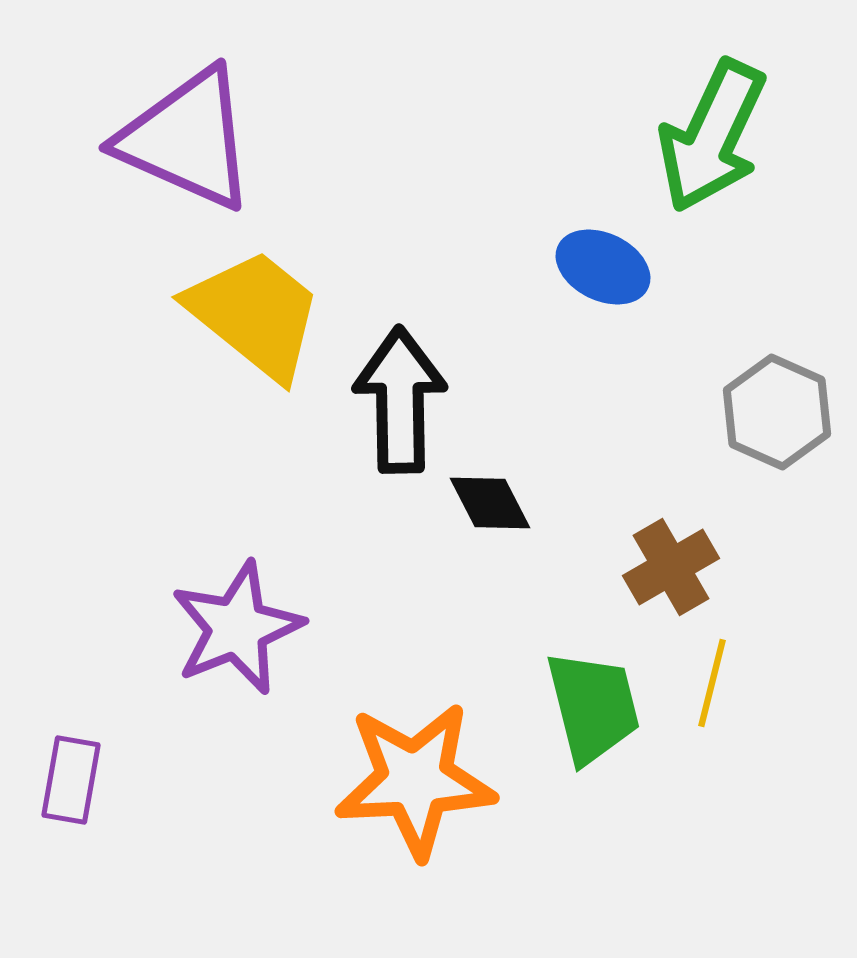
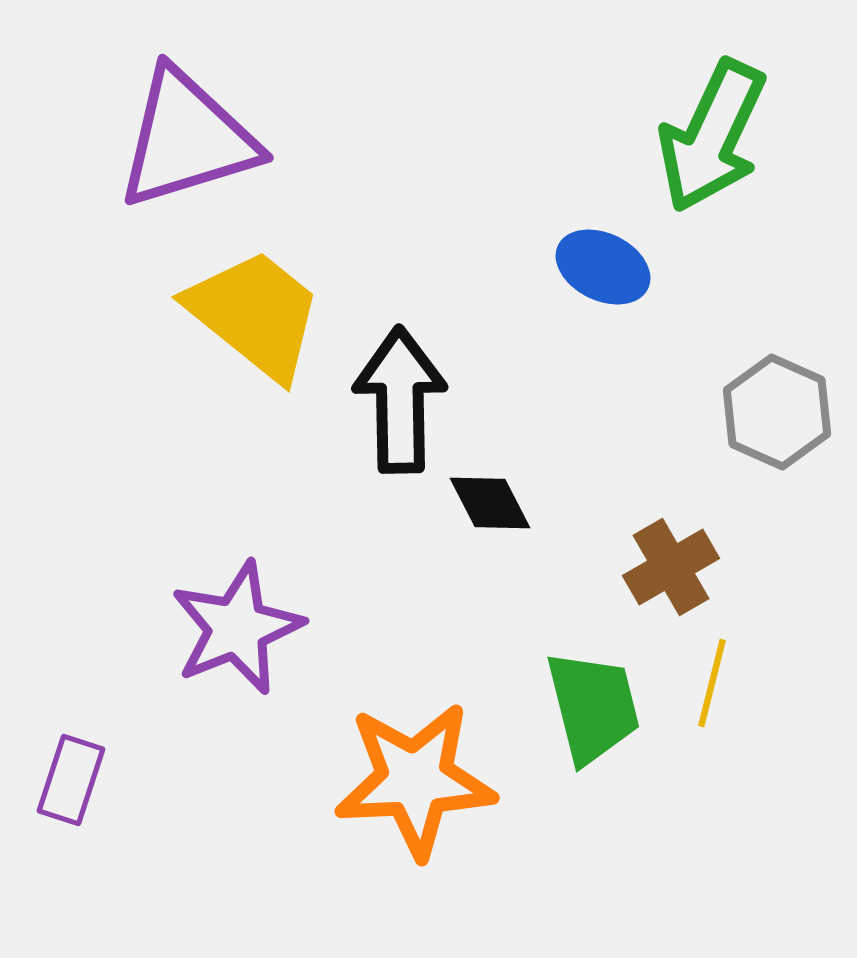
purple triangle: rotated 41 degrees counterclockwise
purple rectangle: rotated 8 degrees clockwise
